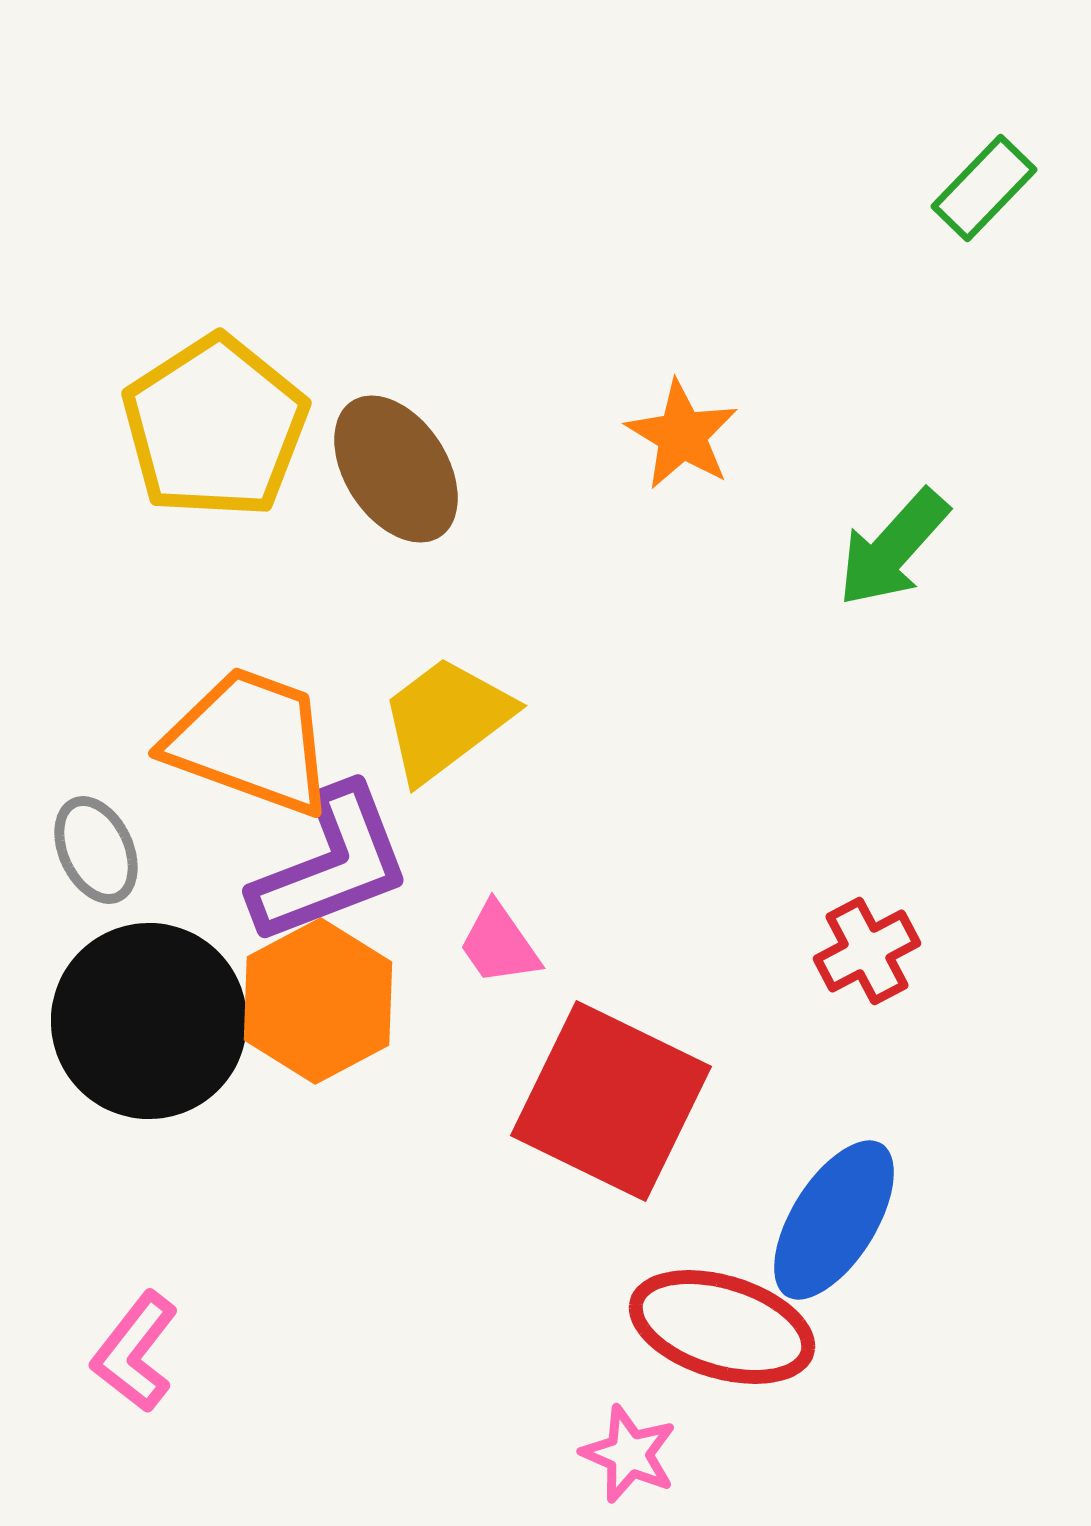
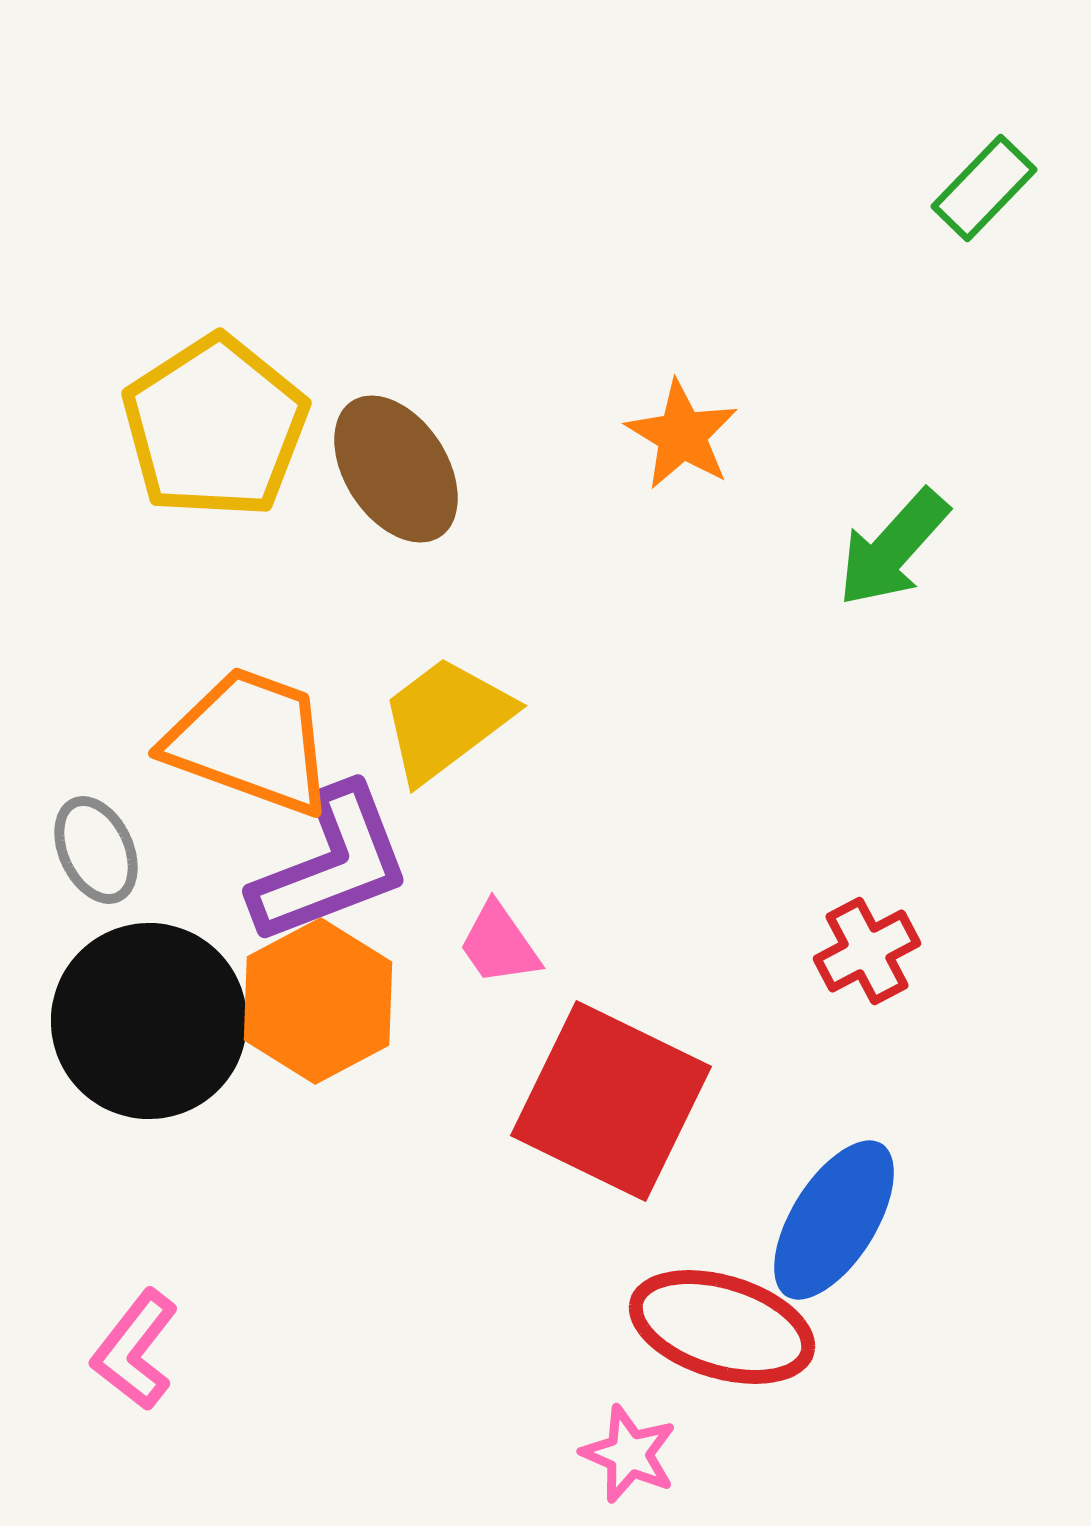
pink L-shape: moved 2 px up
